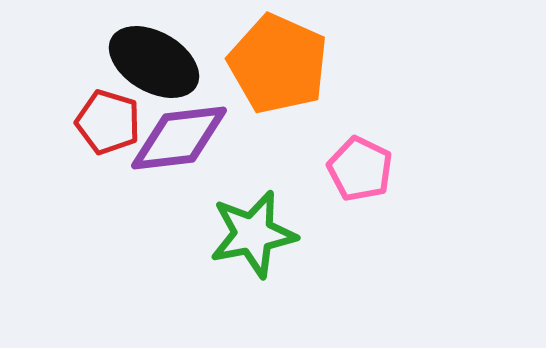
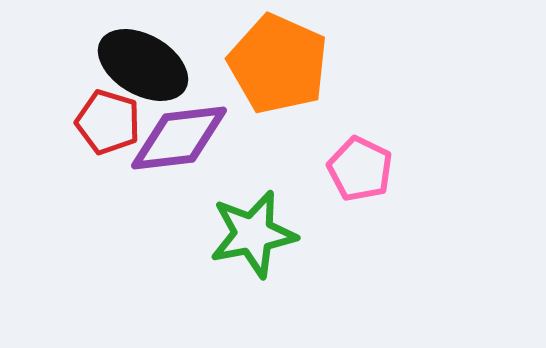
black ellipse: moved 11 px left, 3 px down
